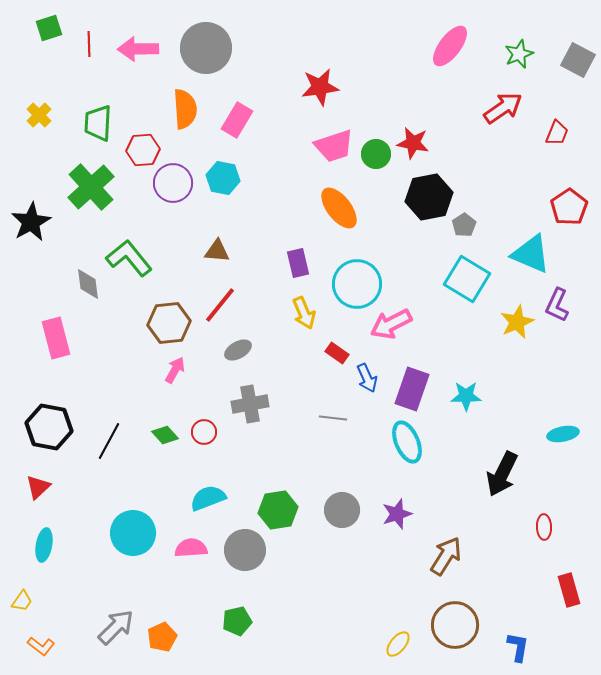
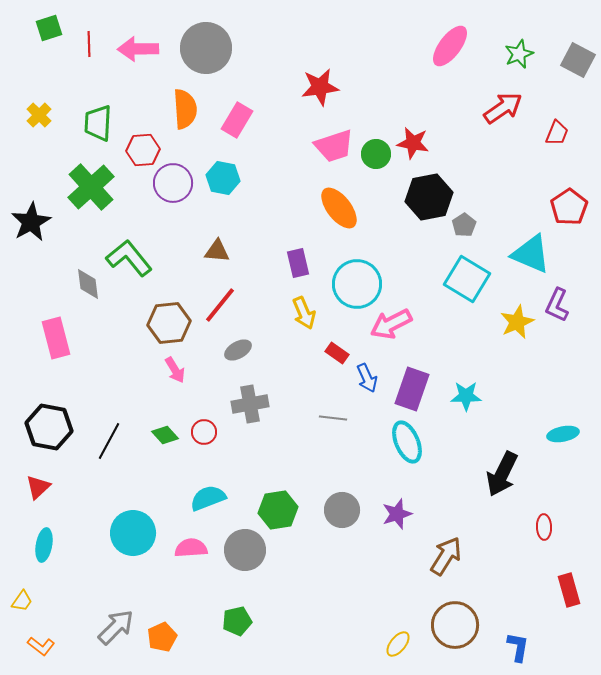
pink arrow at (175, 370): rotated 120 degrees clockwise
